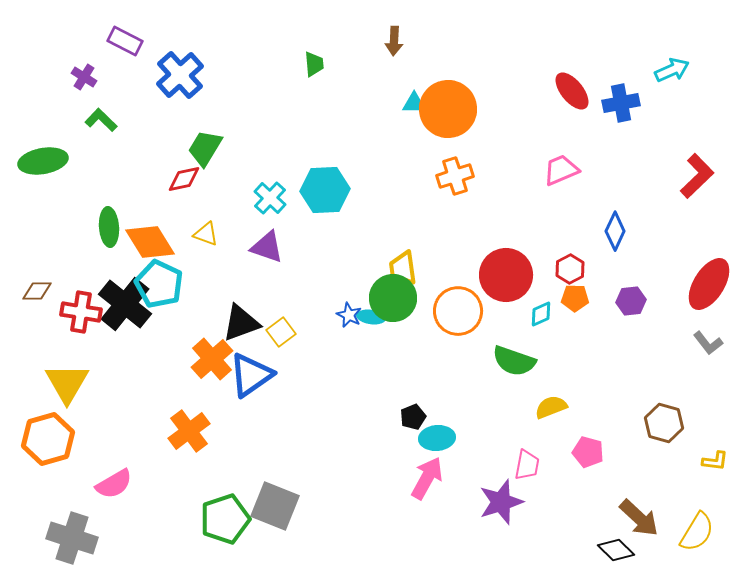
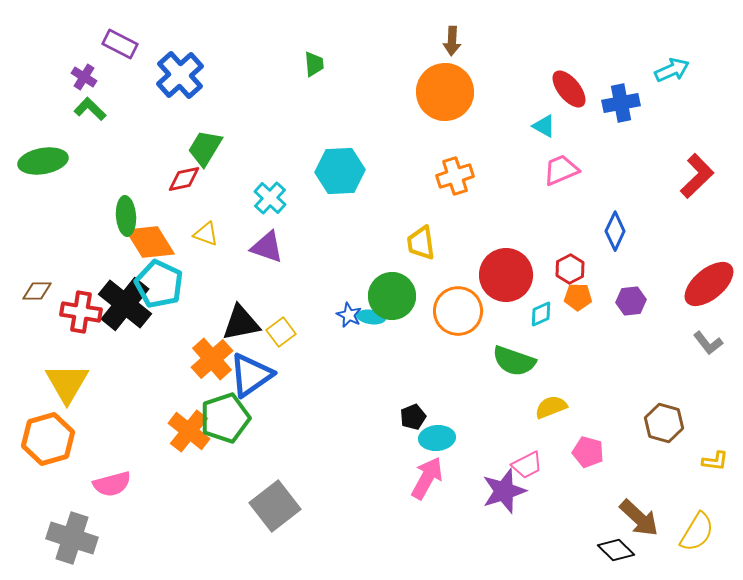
purple rectangle at (125, 41): moved 5 px left, 3 px down
brown arrow at (394, 41): moved 58 px right
red ellipse at (572, 91): moved 3 px left, 2 px up
cyan triangle at (414, 103): moved 130 px right, 23 px down; rotated 30 degrees clockwise
orange circle at (448, 109): moved 3 px left, 17 px up
green L-shape at (101, 120): moved 11 px left, 11 px up
cyan hexagon at (325, 190): moved 15 px right, 19 px up
green ellipse at (109, 227): moved 17 px right, 11 px up
yellow trapezoid at (403, 268): moved 18 px right, 25 px up
red ellipse at (709, 284): rotated 18 degrees clockwise
green circle at (393, 298): moved 1 px left, 2 px up
orange pentagon at (575, 298): moved 3 px right, 1 px up
black triangle at (241, 323): rotated 9 degrees clockwise
orange cross at (189, 431): rotated 15 degrees counterclockwise
pink trapezoid at (527, 465): rotated 52 degrees clockwise
pink semicircle at (114, 484): moved 2 px left; rotated 15 degrees clockwise
purple star at (501, 502): moved 3 px right, 11 px up
gray square at (275, 506): rotated 30 degrees clockwise
green pentagon at (225, 519): moved 101 px up
